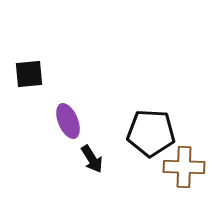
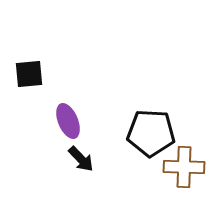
black arrow: moved 11 px left; rotated 12 degrees counterclockwise
